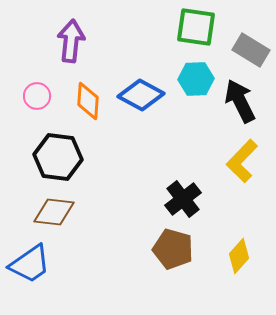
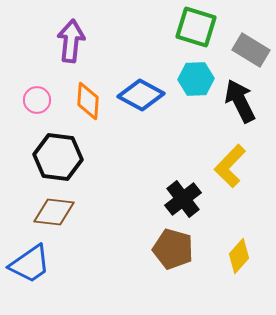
green square: rotated 9 degrees clockwise
pink circle: moved 4 px down
yellow L-shape: moved 12 px left, 5 px down
